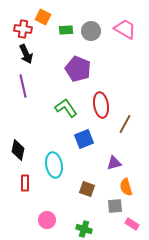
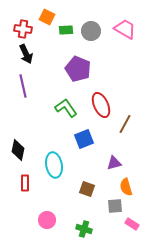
orange square: moved 4 px right
red ellipse: rotated 15 degrees counterclockwise
